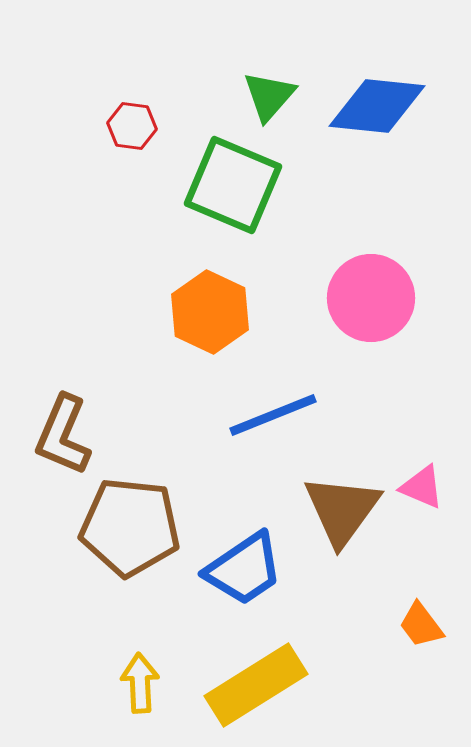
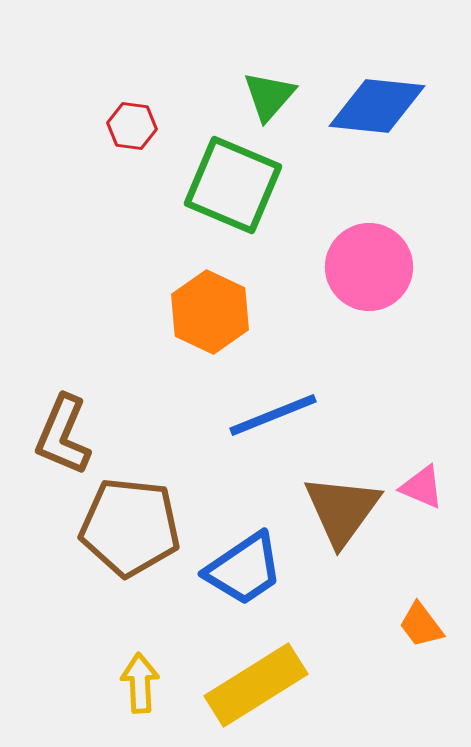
pink circle: moved 2 px left, 31 px up
